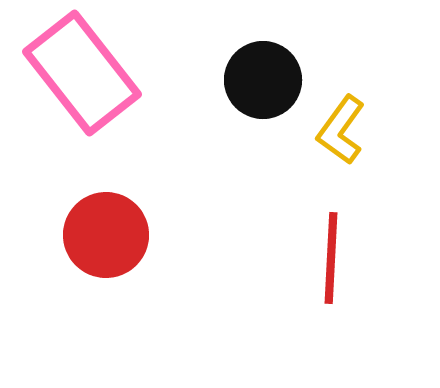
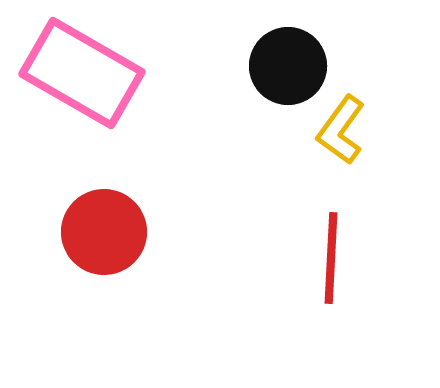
pink rectangle: rotated 22 degrees counterclockwise
black circle: moved 25 px right, 14 px up
red circle: moved 2 px left, 3 px up
